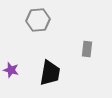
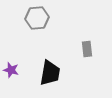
gray hexagon: moved 1 px left, 2 px up
gray rectangle: rotated 14 degrees counterclockwise
